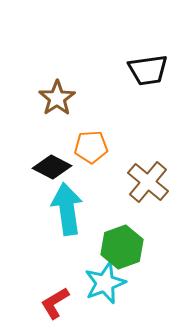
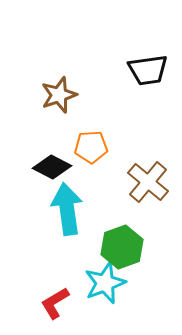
brown star: moved 2 px right, 3 px up; rotated 15 degrees clockwise
